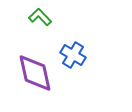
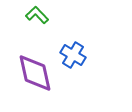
green L-shape: moved 3 px left, 2 px up
